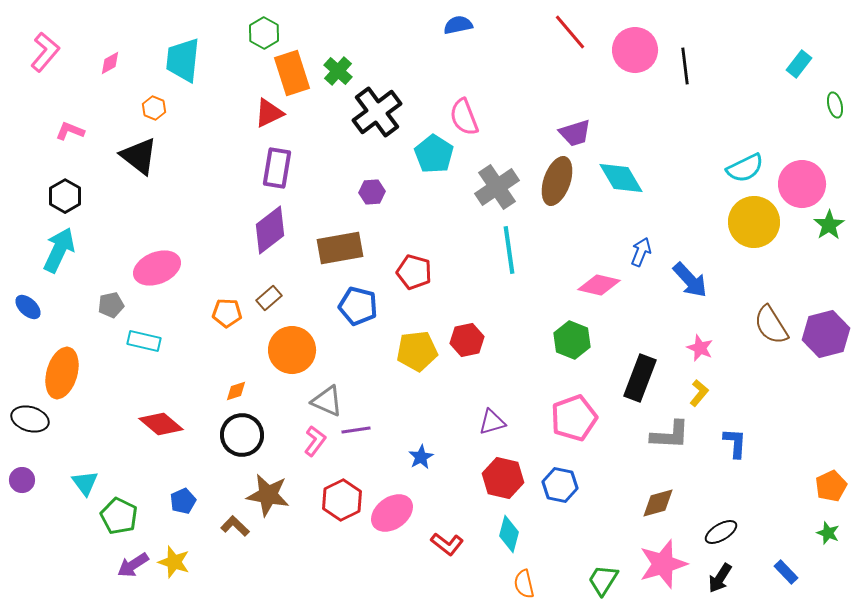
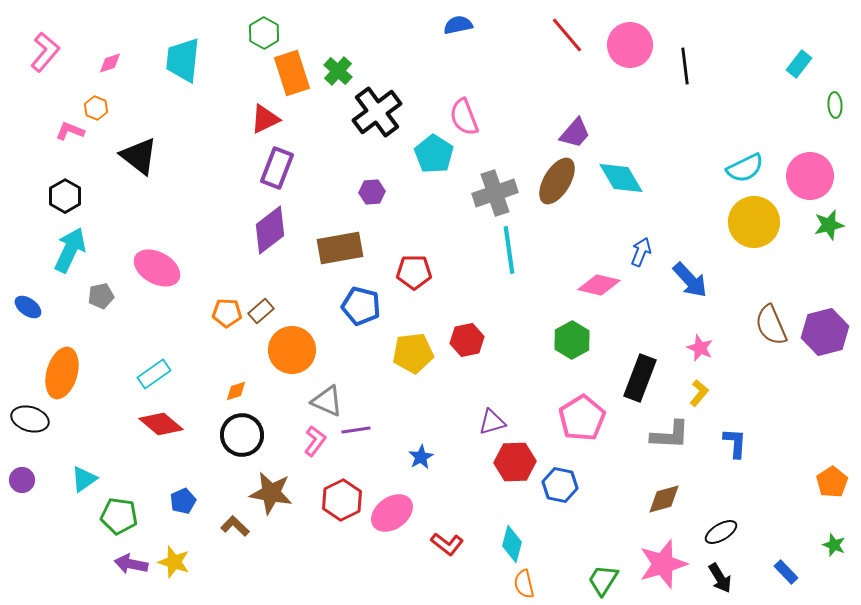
red line at (570, 32): moved 3 px left, 3 px down
pink circle at (635, 50): moved 5 px left, 5 px up
pink diamond at (110, 63): rotated 10 degrees clockwise
green ellipse at (835, 105): rotated 10 degrees clockwise
orange hexagon at (154, 108): moved 58 px left
red triangle at (269, 113): moved 4 px left, 6 px down
purple trapezoid at (575, 133): rotated 32 degrees counterclockwise
purple rectangle at (277, 168): rotated 12 degrees clockwise
brown ellipse at (557, 181): rotated 12 degrees clockwise
pink circle at (802, 184): moved 8 px right, 8 px up
gray cross at (497, 187): moved 2 px left, 6 px down; rotated 15 degrees clockwise
green star at (829, 225): rotated 20 degrees clockwise
cyan arrow at (59, 250): moved 11 px right
pink ellipse at (157, 268): rotated 51 degrees clockwise
red pentagon at (414, 272): rotated 16 degrees counterclockwise
brown rectangle at (269, 298): moved 8 px left, 13 px down
gray pentagon at (111, 305): moved 10 px left, 9 px up
blue pentagon at (358, 306): moved 3 px right
blue ellipse at (28, 307): rotated 8 degrees counterclockwise
brown semicircle at (771, 325): rotated 9 degrees clockwise
purple hexagon at (826, 334): moved 1 px left, 2 px up
green hexagon at (572, 340): rotated 9 degrees clockwise
cyan rectangle at (144, 341): moved 10 px right, 33 px down; rotated 48 degrees counterclockwise
yellow pentagon at (417, 351): moved 4 px left, 2 px down
pink pentagon at (574, 418): moved 8 px right; rotated 12 degrees counterclockwise
red hexagon at (503, 478): moved 12 px right, 16 px up; rotated 15 degrees counterclockwise
cyan triangle at (85, 483): moved 1 px left, 4 px up; rotated 32 degrees clockwise
orange pentagon at (831, 486): moved 1 px right, 4 px up; rotated 8 degrees counterclockwise
brown star at (268, 495): moved 3 px right, 2 px up
brown diamond at (658, 503): moved 6 px right, 4 px up
green pentagon at (119, 516): rotated 18 degrees counterclockwise
green star at (828, 533): moved 6 px right, 12 px down
cyan diamond at (509, 534): moved 3 px right, 10 px down
purple arrow at (133, 565): moved 2 px left, 1 px up; rotated 44 degrees clockwise
black arrow at (720, 578): rotated 64 degrees counterclockwise
